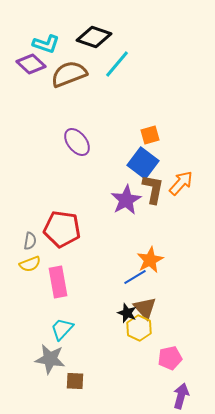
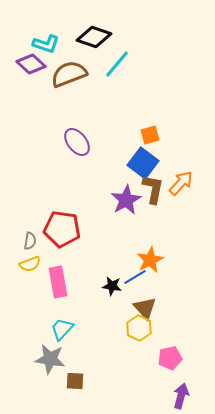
black star: moved 15 px left, 27 px up; rotated 12 degrees counterclockwise
